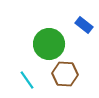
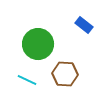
green circle: moved 11 px left
cyan line: rotated 30 degrees counterclockwise
